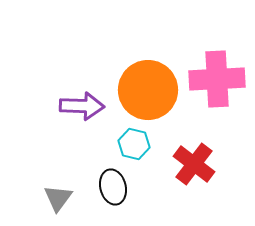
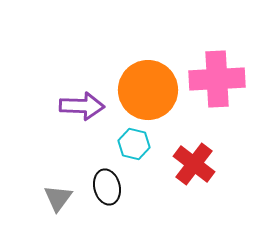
black ellipse: moved 6 px left
